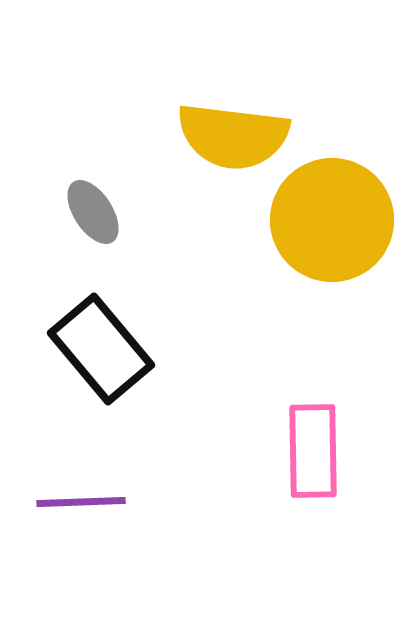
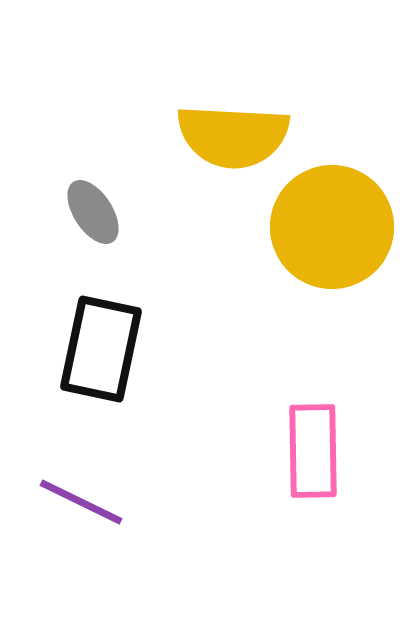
yellow semicircle: rotated 4 degrees counterclockwise
yellow circle: moved 7 px down
black rectangle: rotated 52 degrees clockwise
purple line: rotated 28 degrees clockwise
